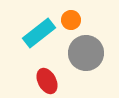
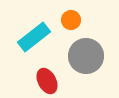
cyan rectangle: moved 5 px left, 4 px down
gray circle: moved 3 px down
